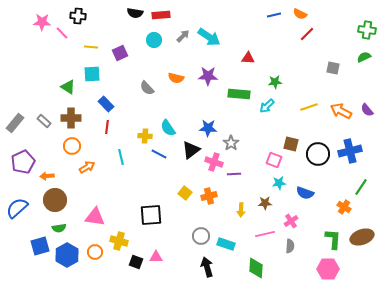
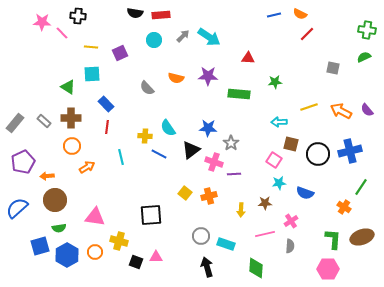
cyan arrow at (267, 106): moved 12 px right, 16 px down; rotated 42 degrees clockwise
pink square at (274, 160): rotated 14 degrees clockwise
